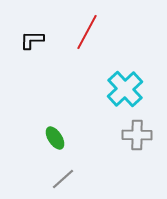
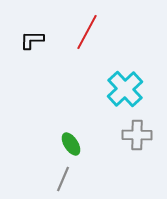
green ellipse: moved 16 px right, 6 px down
gray line: rotated 25 degrees counterclockwise
